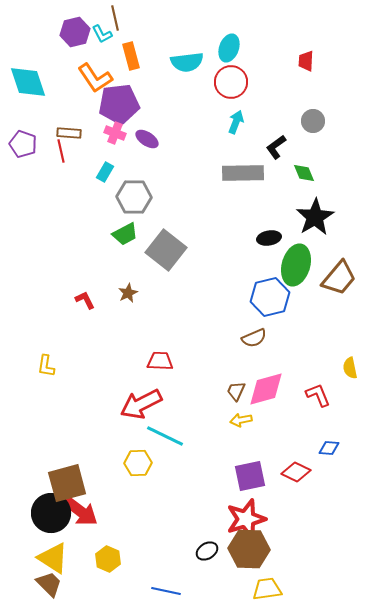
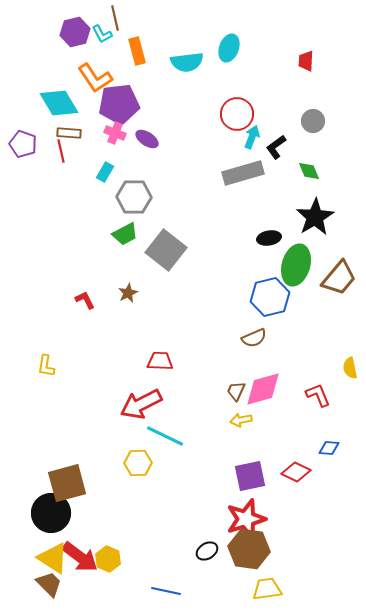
orange rectangle at (131, 56): moved 6 px right, 5 px up
cyan diamond at (28, 82): moved 31 px right, 21 px down; rotated 12 degrees counterclockwise
red circle at (231, 82): moved 6 px right, 32 px down
cyan arrow at (236, 122): moved 16 px right, 15 px down
gray rectangle at (243, 173): rotated 15 degrees counterclockwise
green diamond at (304, 173): moved 5 px right, 2 px up
pink diamond at (266, 389): moved 3 px left
red arrow at (80, 511): moved 46 px down
brown hexagon at (249, 549): rotated 6 degrees clockwise
